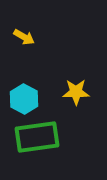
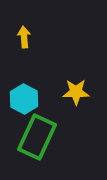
yellow arrow: rotated 125 degrees counterclockwise
green rectangle: rotated 57 degrees counterclockwise
